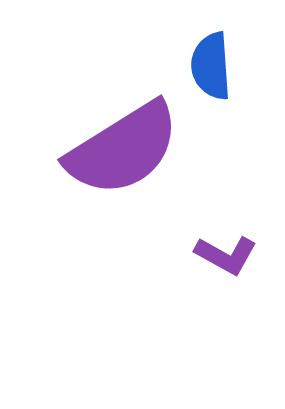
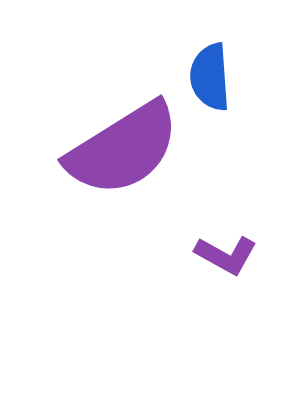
blue semicircle: moved 1 px left, 11 px down
